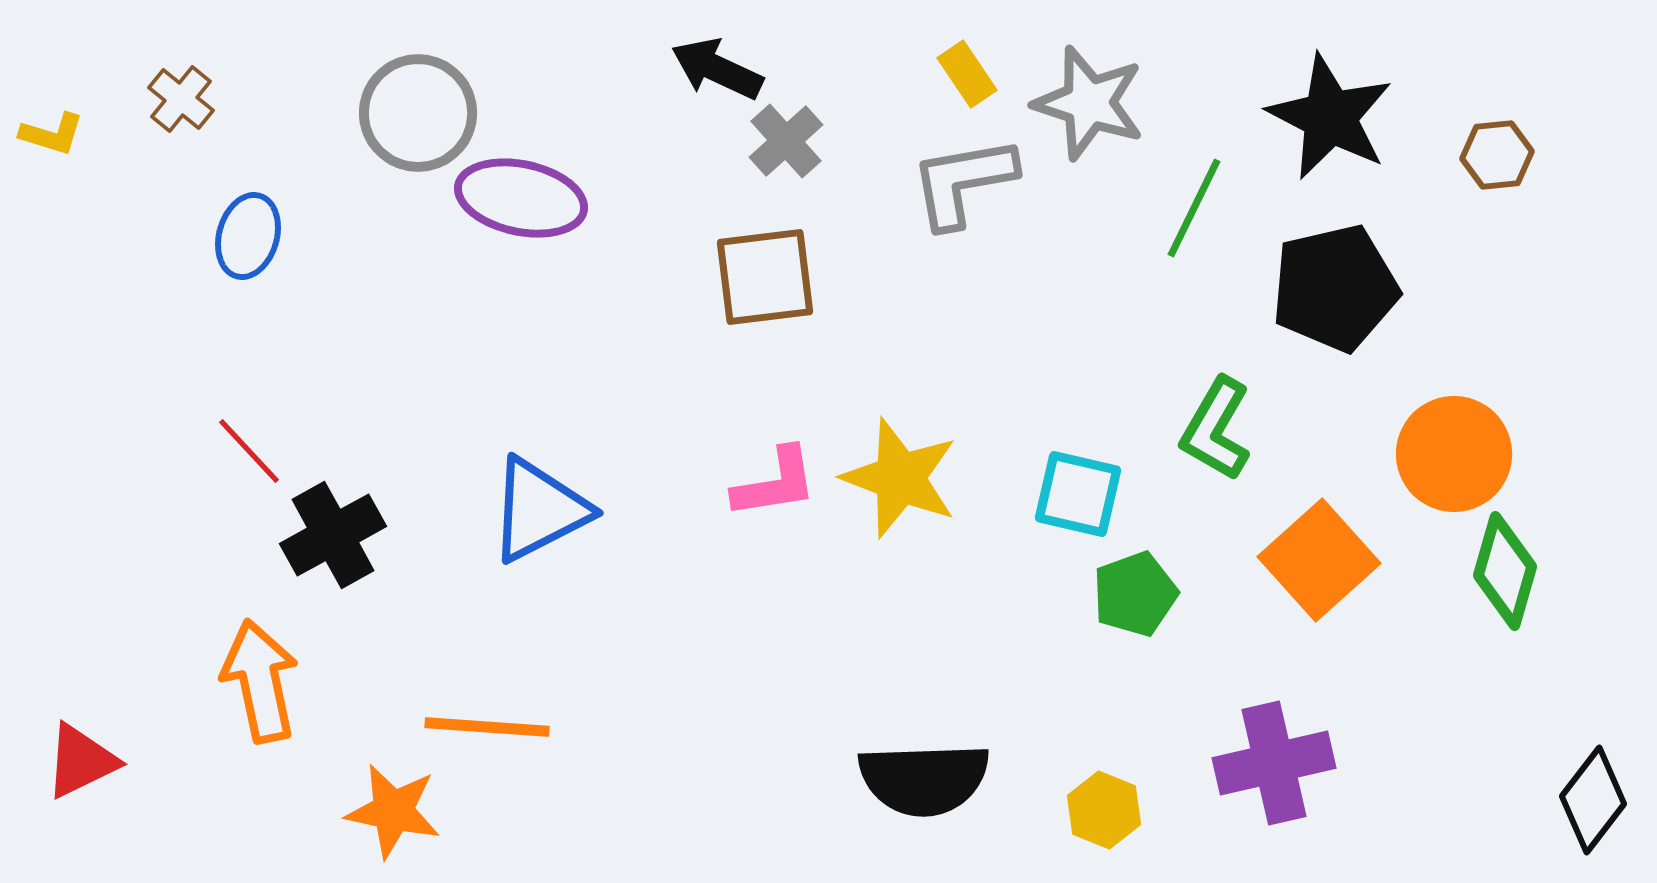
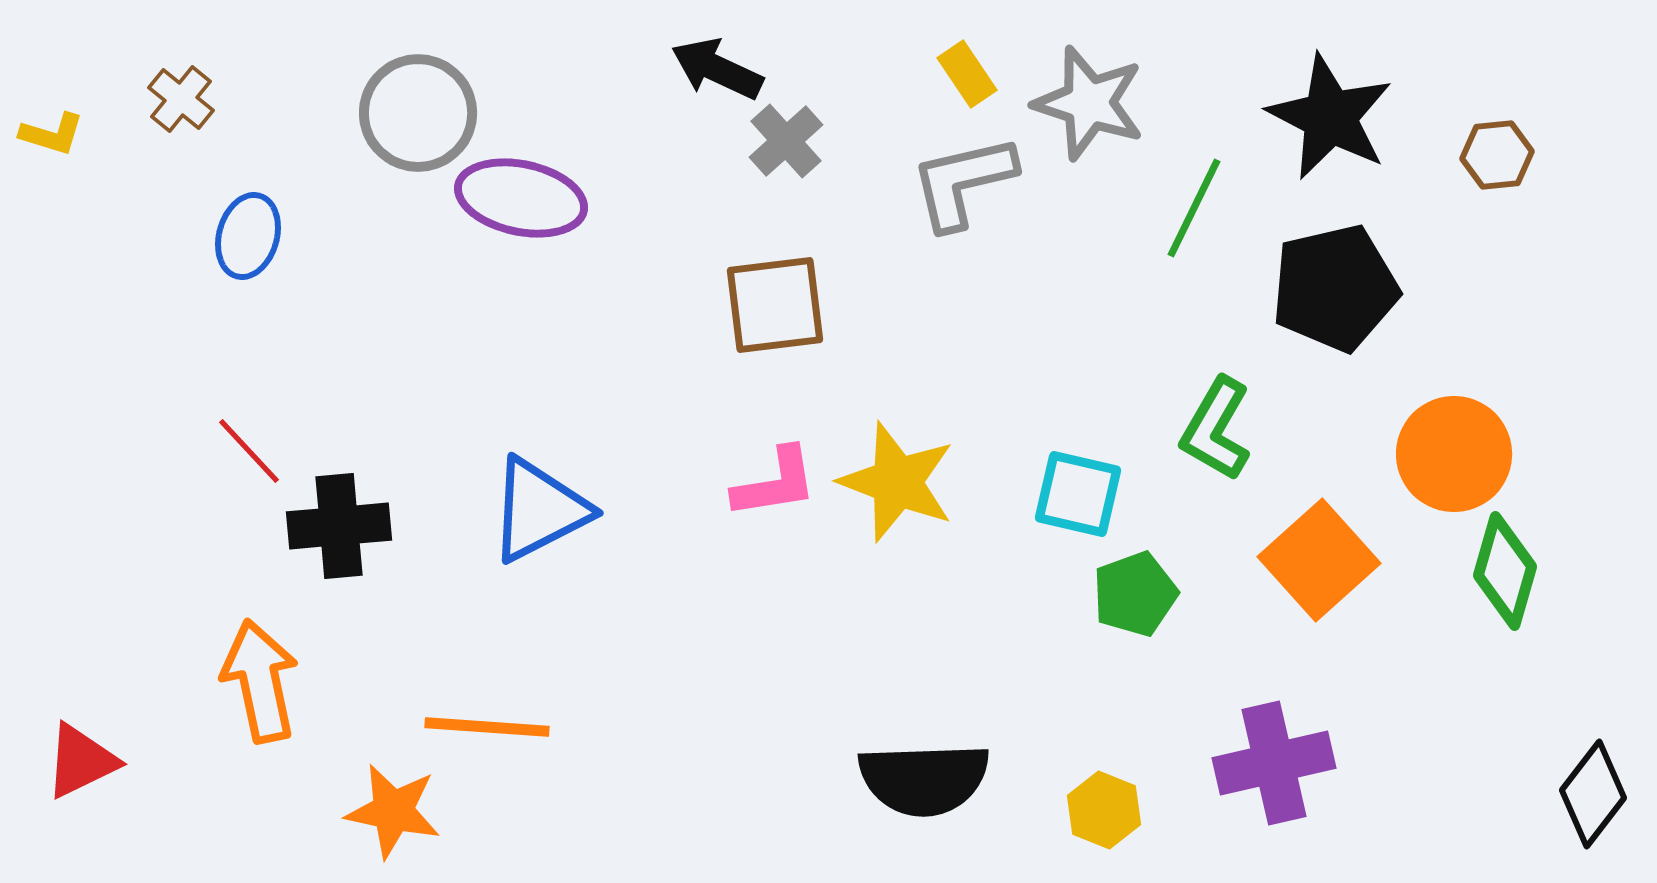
gray L-shape: rotated 3 degrees counterclockwise
brown square: moved 10 px right, 28 px down
yellow star: moved 3 px left, 4 px down
black cross: moved 6 px right, 9 px up; rotated 24 degrees clockwise
black diamond: moved 6 px up
